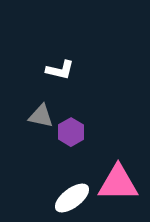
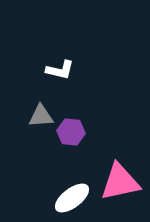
gray triangle: rotated 16 degrees counterclockwise
purple hexagon: rotated 24 degrees counterclockwise
pink triangle: moved 2 px right, 1 px up; rotated 12 degrees counterclockwise
